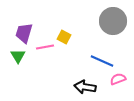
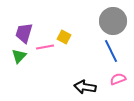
green triangle: moved 1 px right; rotated 14 degrees clockwise
blue line: moved 9 px right, 10 px up; rotated 40 degrees clockwise
